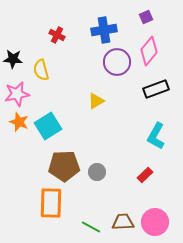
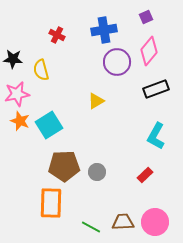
orange star: moved 1 px right, 1 px up
cyan square: moved 1 px right, 1 px up
